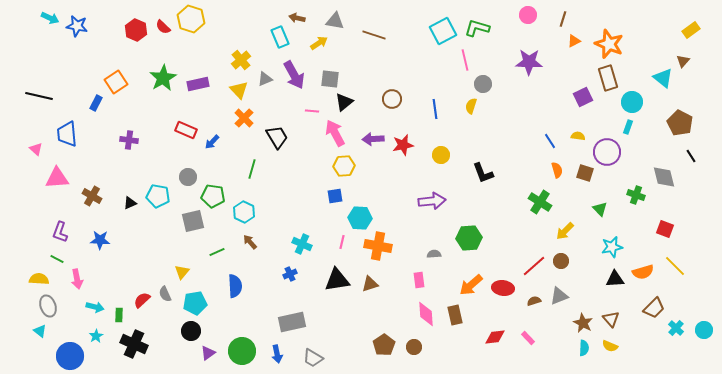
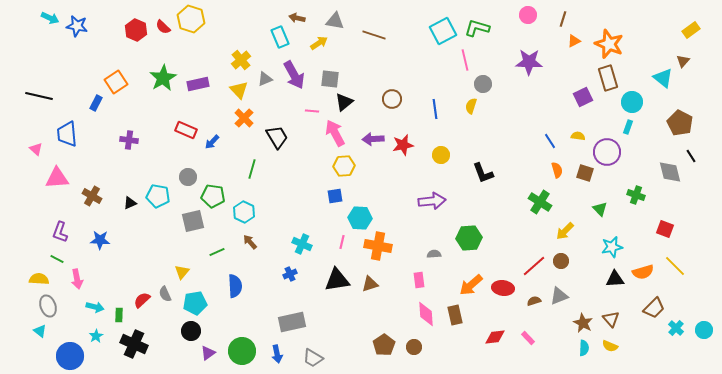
gray diamond at (664, 177): moved 6 px right, 5 px up
